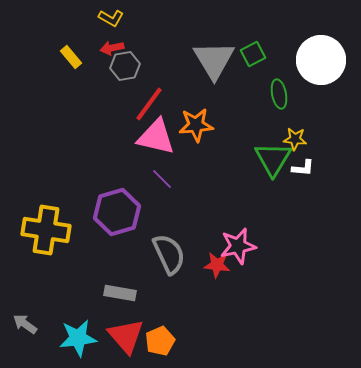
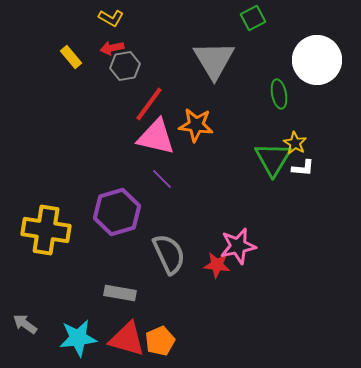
green square: moved 36 px up
white circle: moved 4 px left
orange star: rotated 12 degrees clockwise
yellow star: moved 4 px down; rotated 25 degrees clockwise
red triangle: moved 1 px right, 3 px down; rotated 33 degrees counterclockwise
